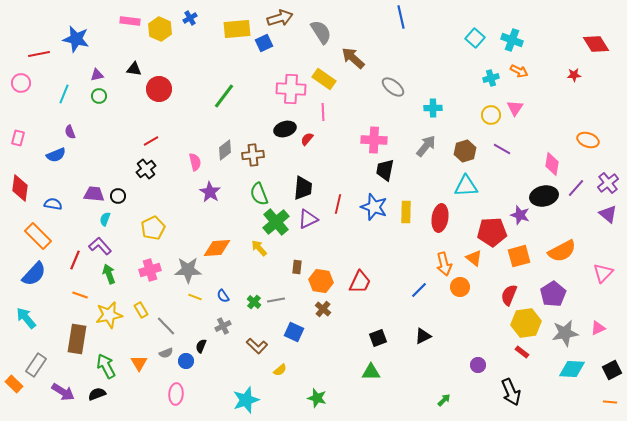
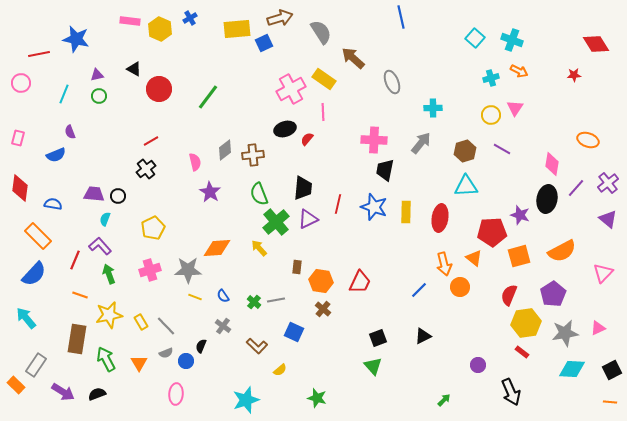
black triangle at (134, 69): rotated 21 degrees clockwise
gray ellipse at (393, 87): moved 1 px left, 5 px up; rotated 30 degrees clockwise
pink cross at (291, 89): rotated 32 degrees counterclockwise
green line at (224, 96): moved 16 px left, 1 px down
gray arrow at (426, 146): moved 5 px left, 3 px up
black ellipse at (544, 196): moved 3 px right, 3 px down; rotated 68 degrees counterclockwise
purple triangle at (608, 214): moved 5 px down
yellow rectangle at (141, 310): moved 12 px down
gray cross at (223, 326): rotated 28 degrees counterclockwise
green arrow at (106, 366): moved 7 px up
green triangle at (371, 372): moved 2 px right, 6 px up; rotated 48 degrees clockwise
orange rectangle at (14, 384): moved 2 px right, 1 px down
